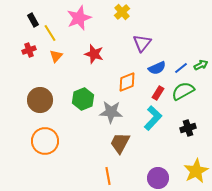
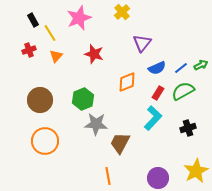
gray star: moved 15 px left, 12 px down
